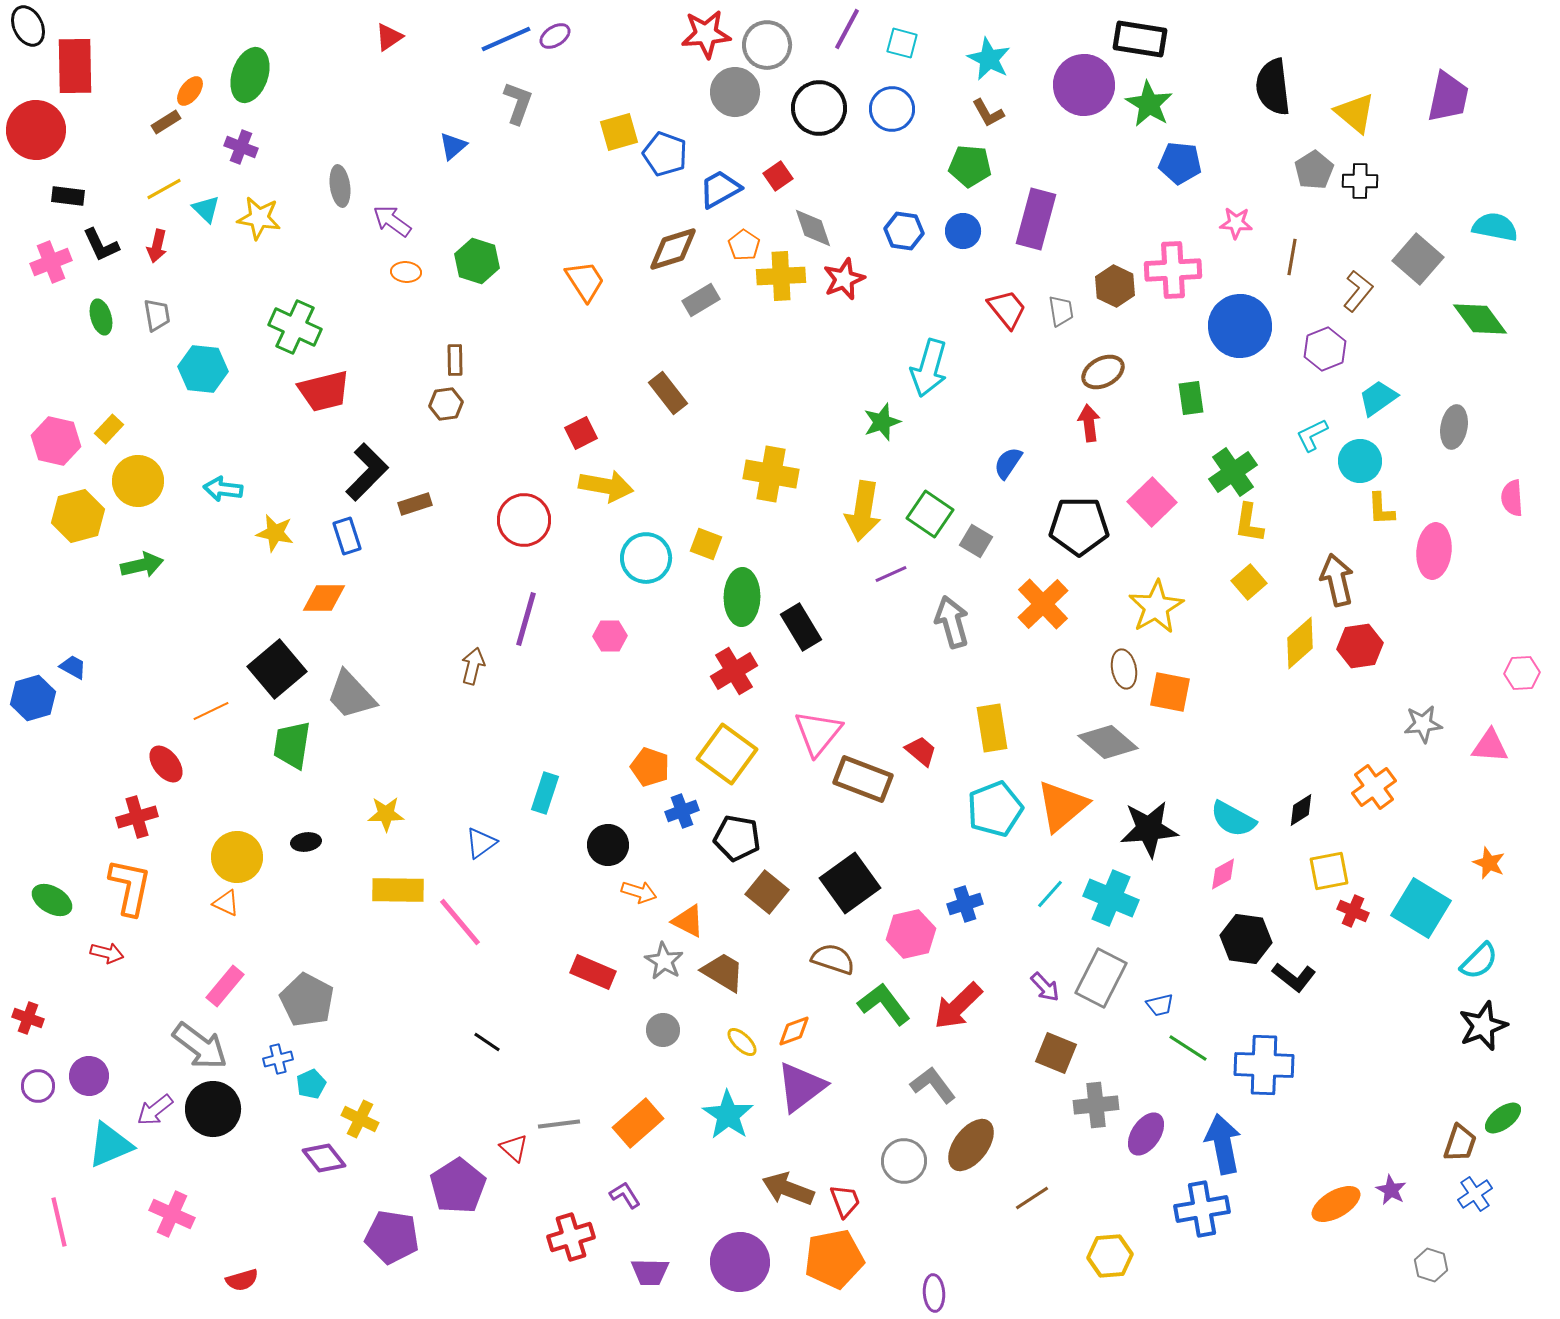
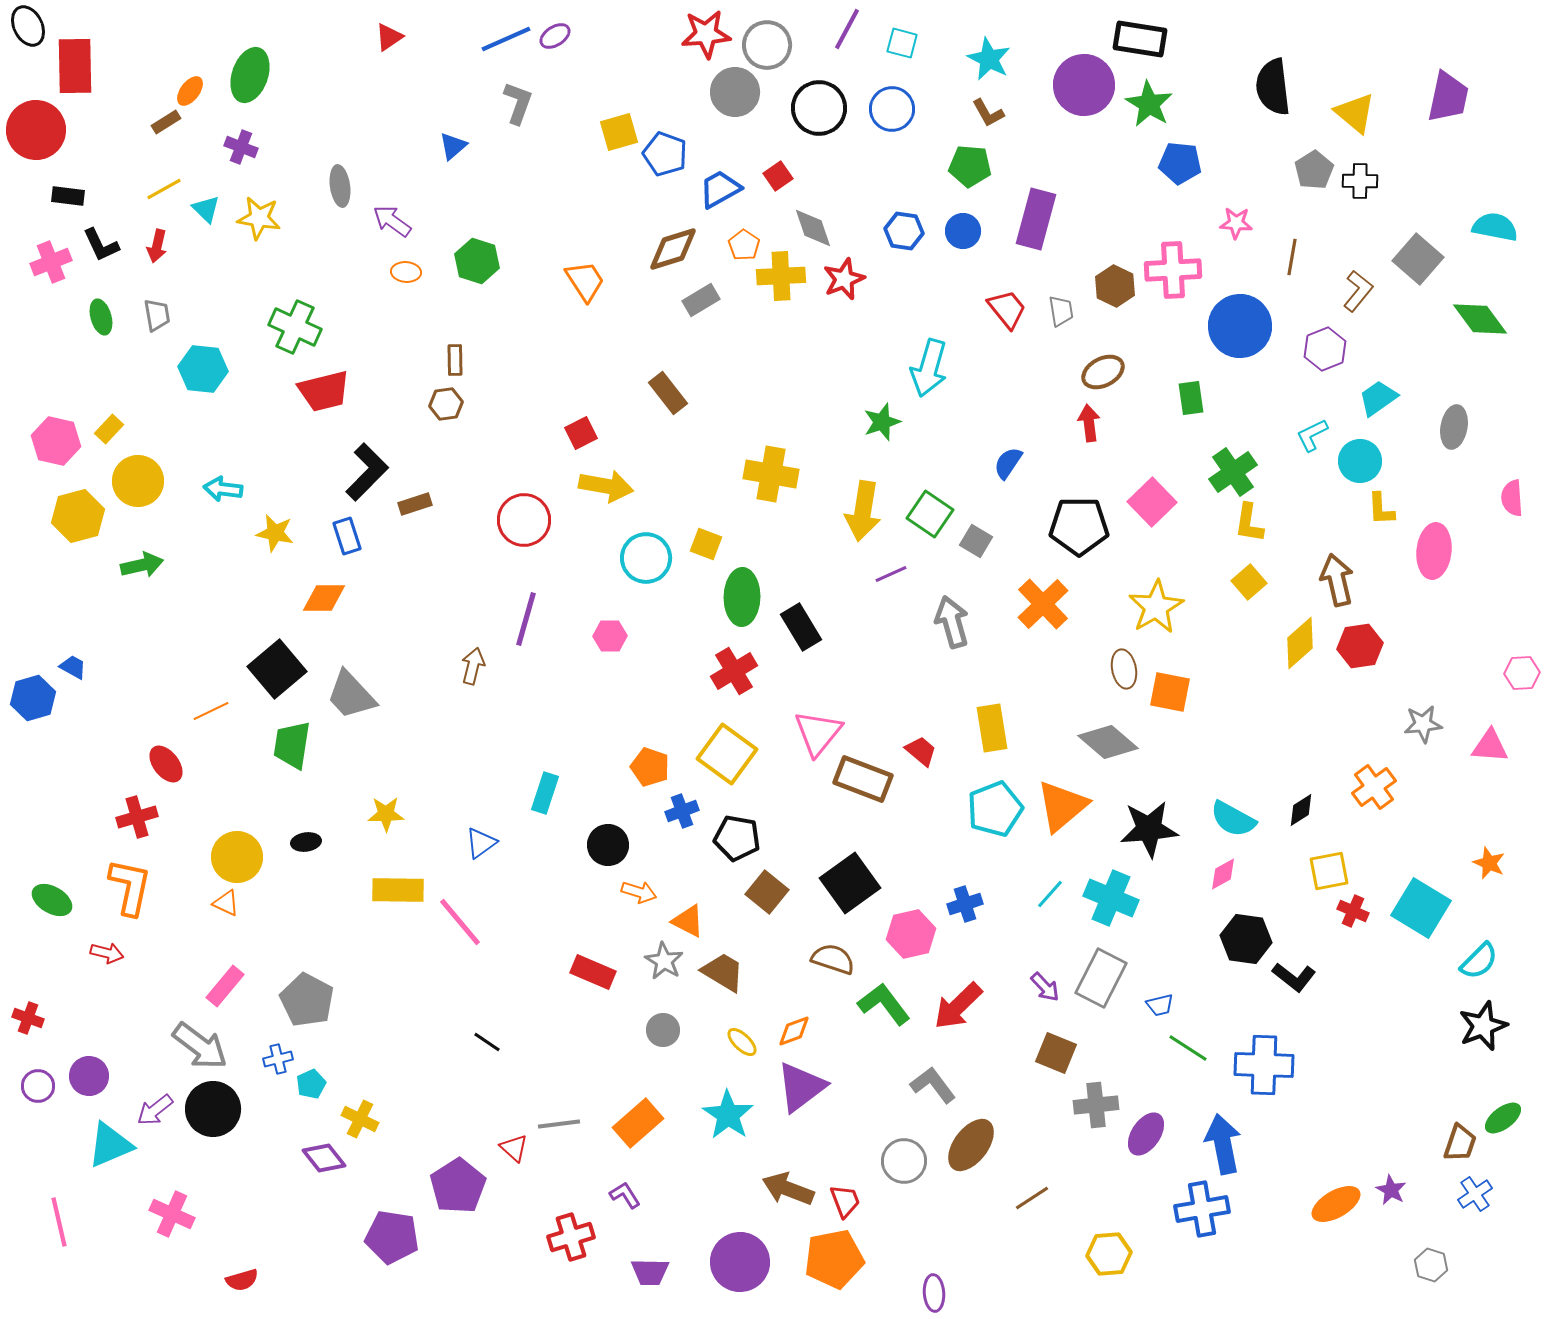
yellow hexagon at (1110, 1256): moved 1 px left, 2 px up
